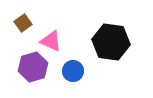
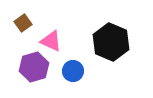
black hexagon: rotated 15 degrees clockwise
purple hexagon: moved 1 px right
